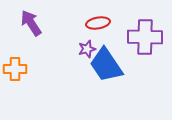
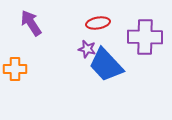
purple star: rotated 30 degrees clockwise
blue trapezoid: rotated 9 degrees counterclockwise
